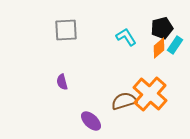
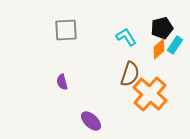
orange diamond: moved 1 px down
brown semicircle: moved 6 px right, 27 px up; rotated 125 degrees clockwise
